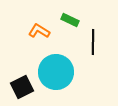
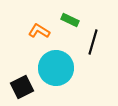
black line: rotated 15 degrees clockwise
cyan circle: moved 4 px up
